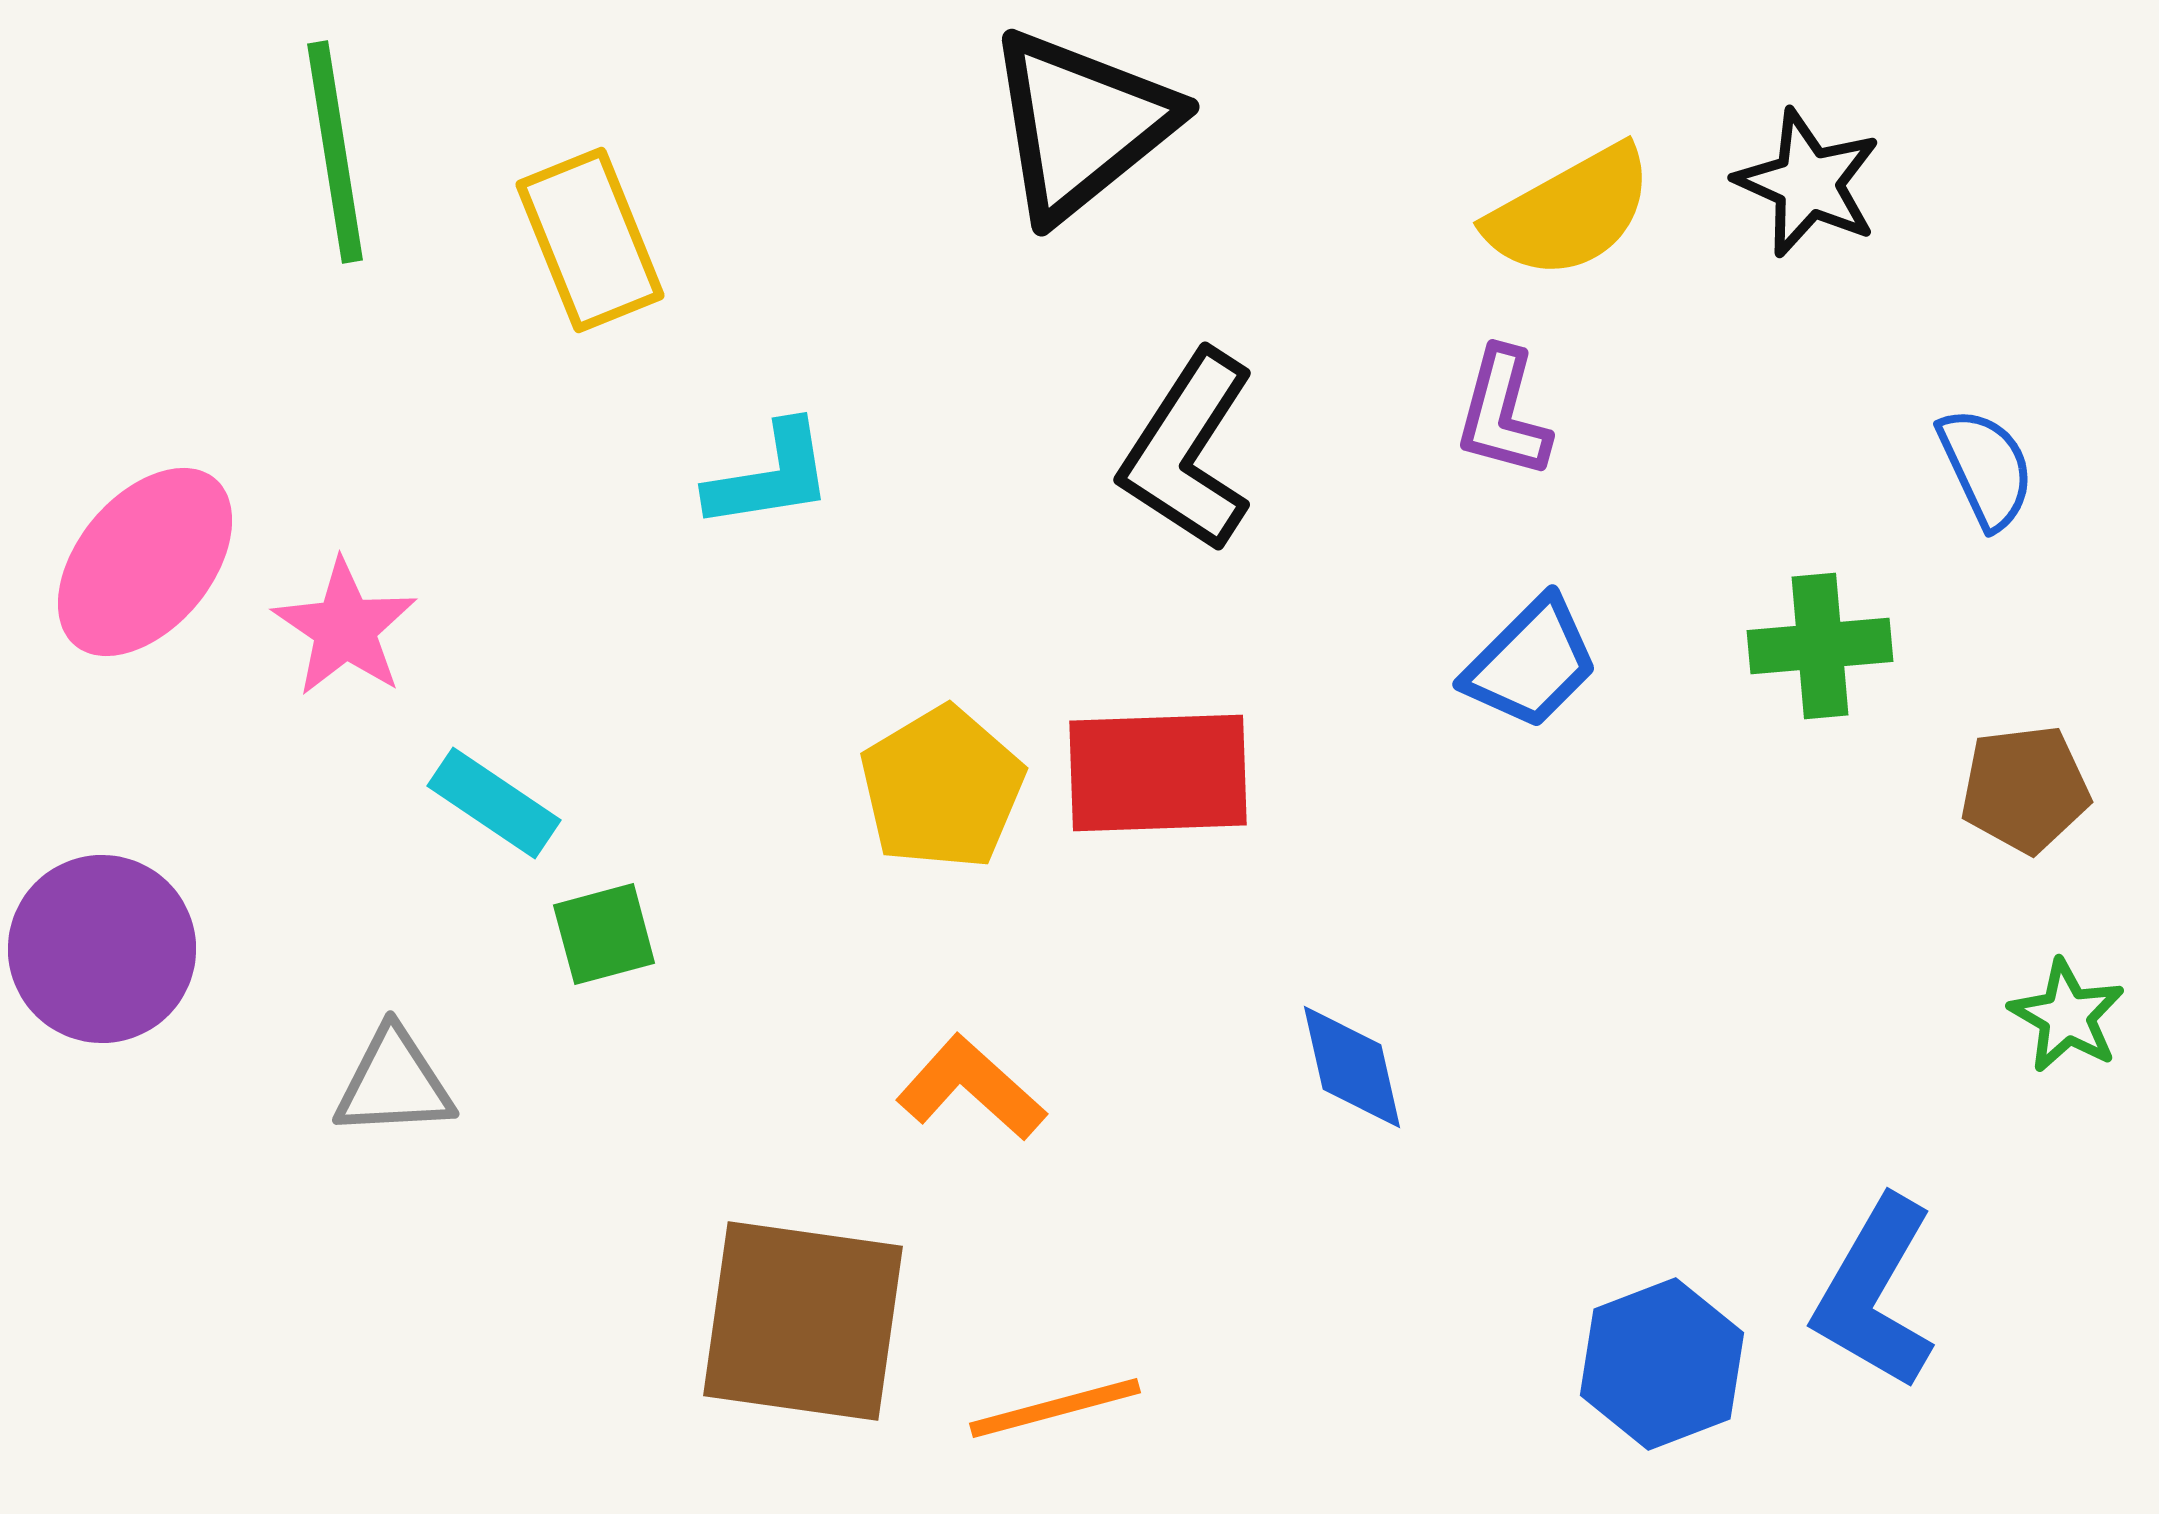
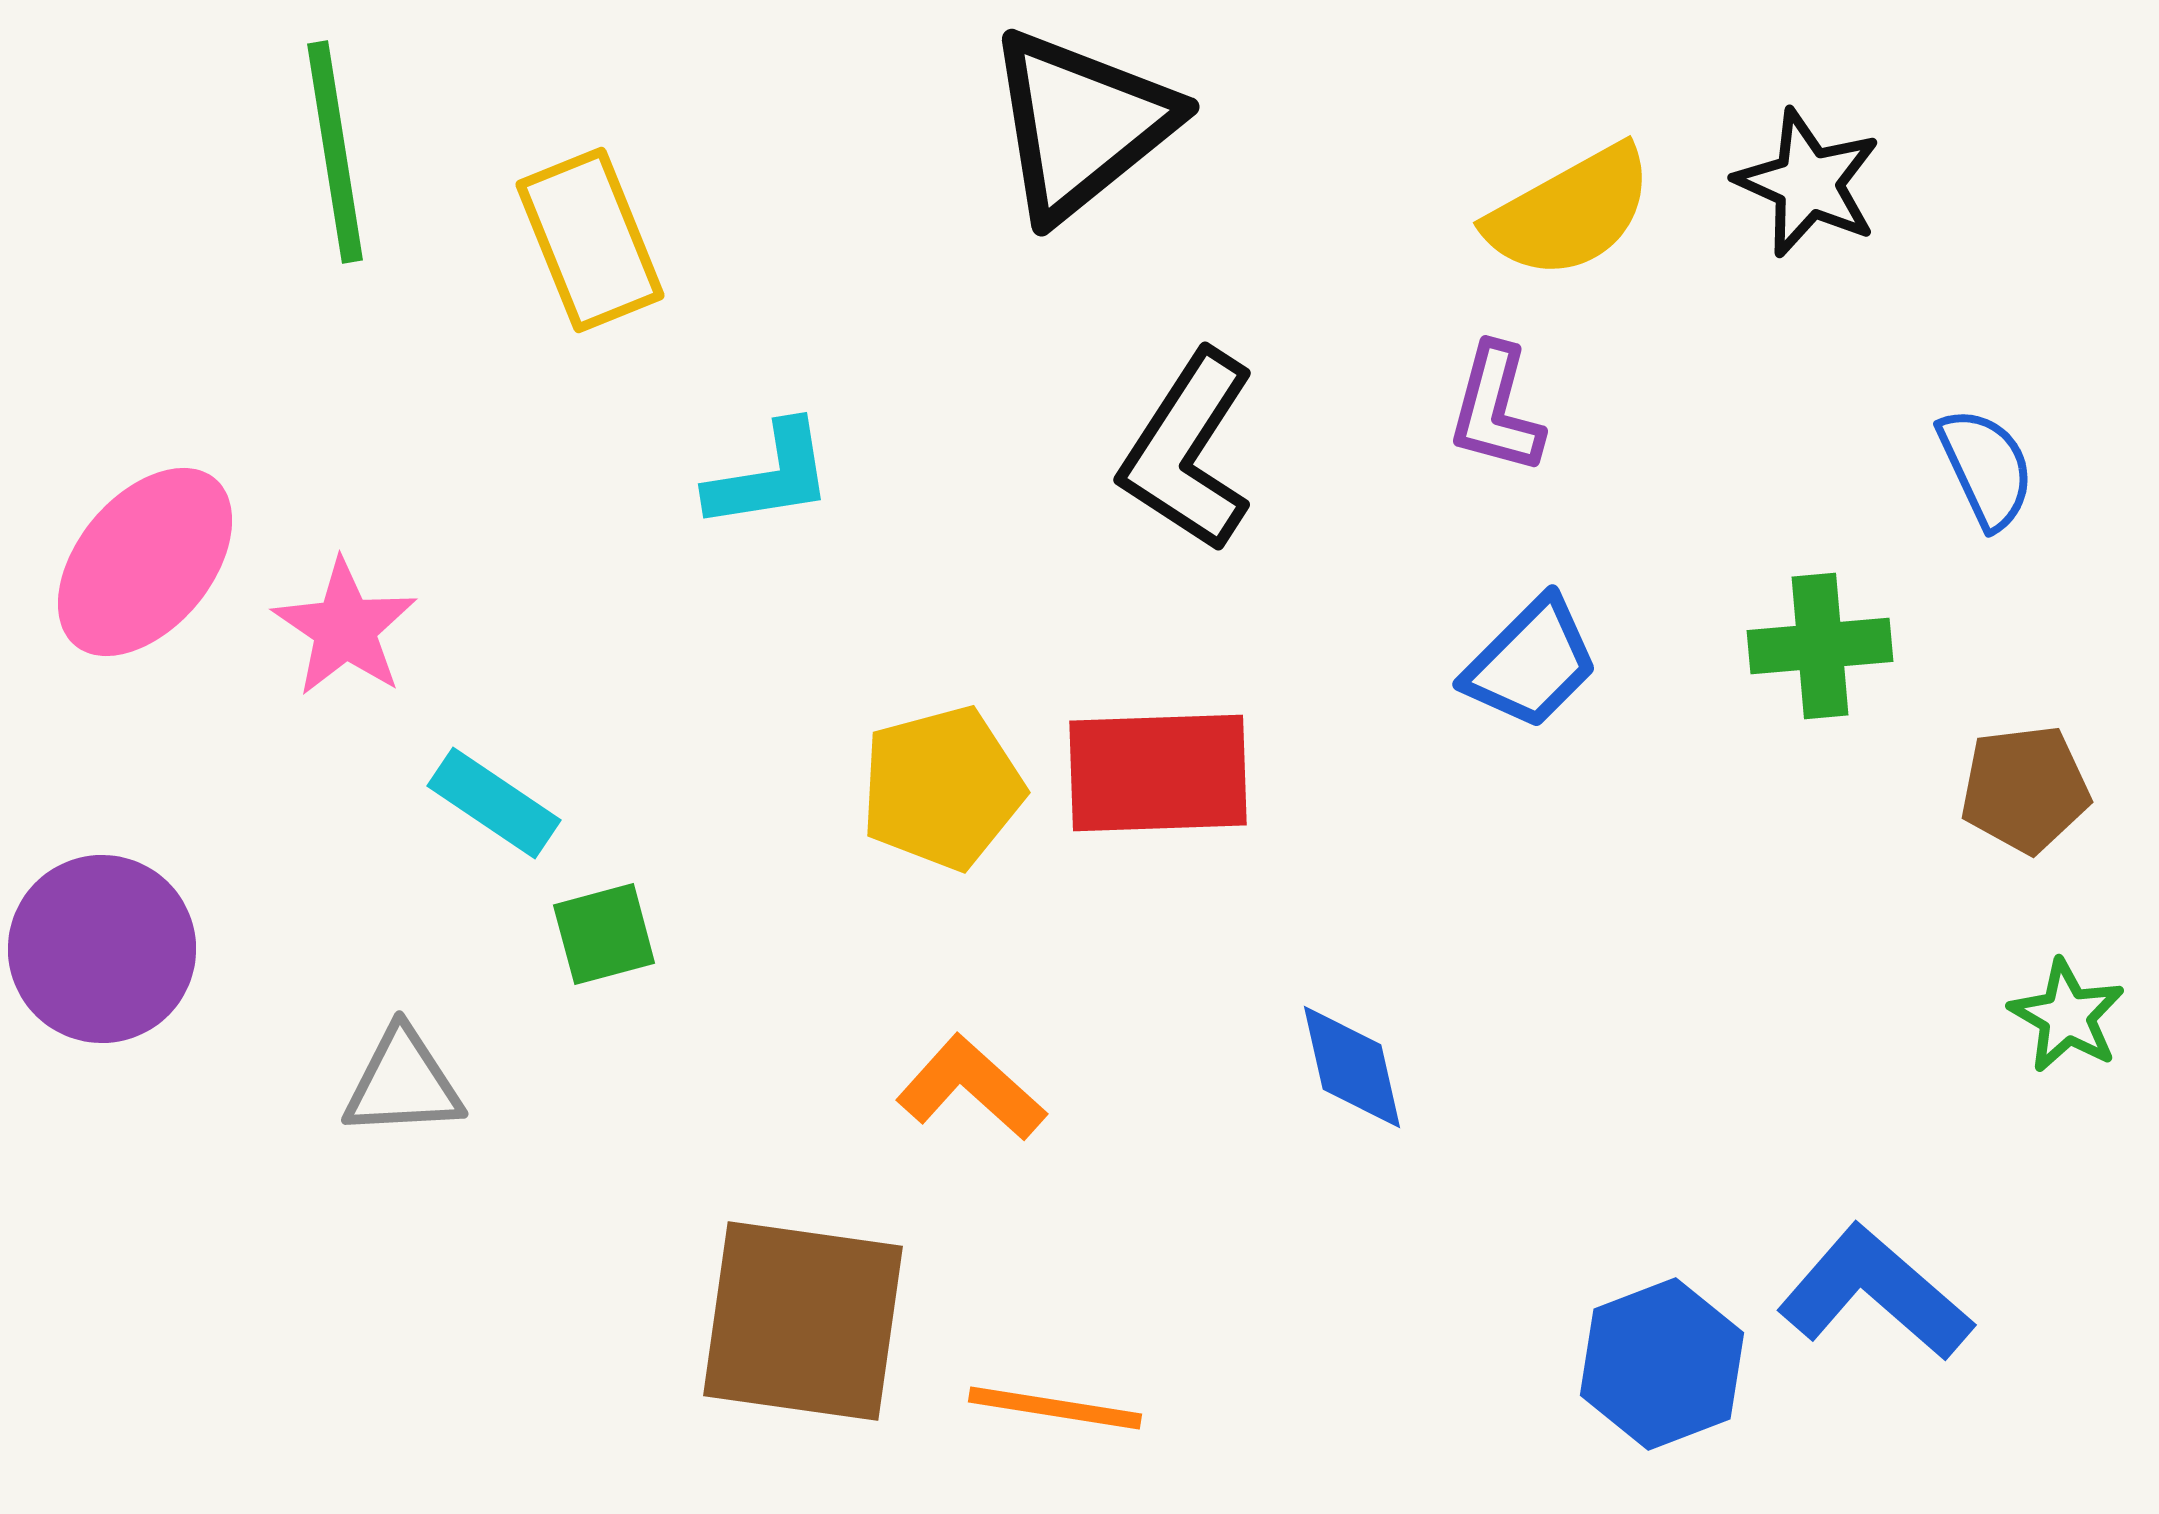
purple L-shape: moved 7 px left, 4 px up
yellow pentagon: rotated 16 degrees clockwise
gray triangle: moved 9 px right
blue L-shape: rotated 101 degrees clockwise
orange line: rotated 24 degrees clockwise
